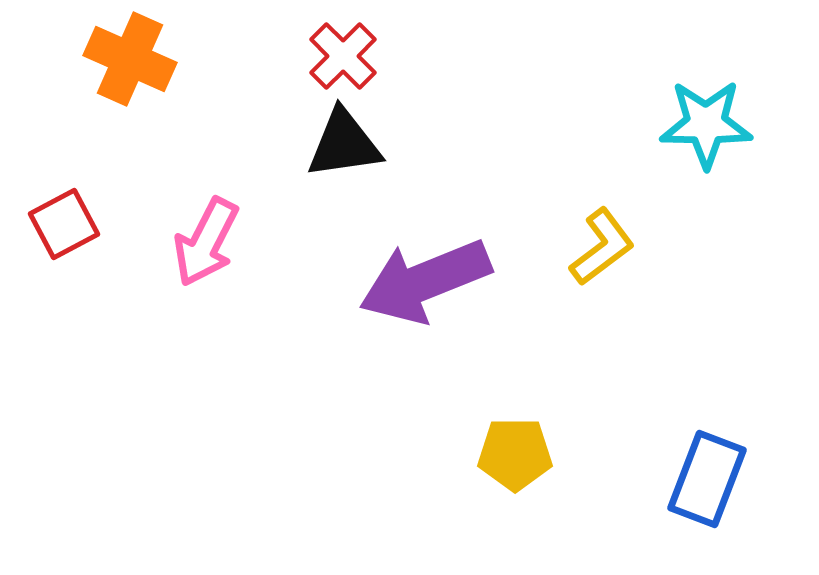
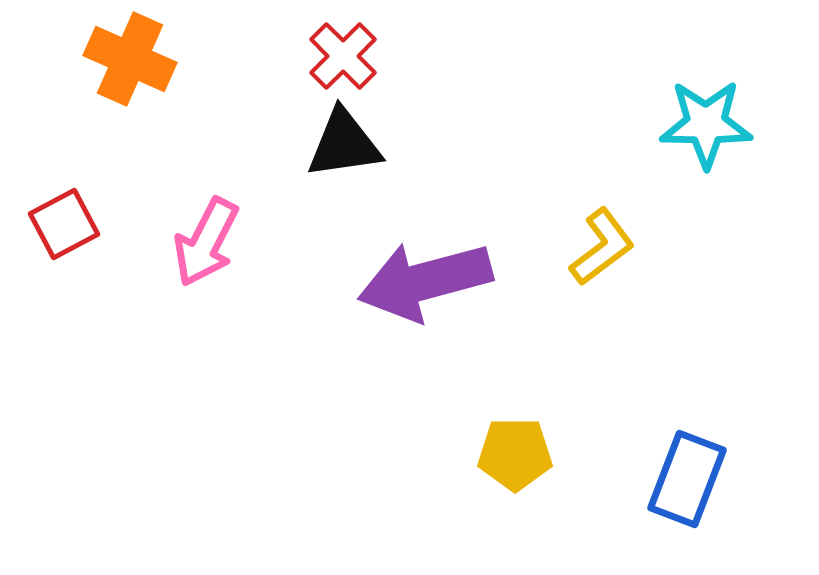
purple arrow: rotated 7 degrees clockwise
blue rectangle: moved 20 px left
